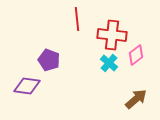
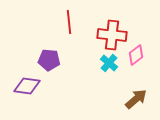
red line: moved 8 px left, 3 px down
purple pentagon: rotated 15 degrees counterclockwise
